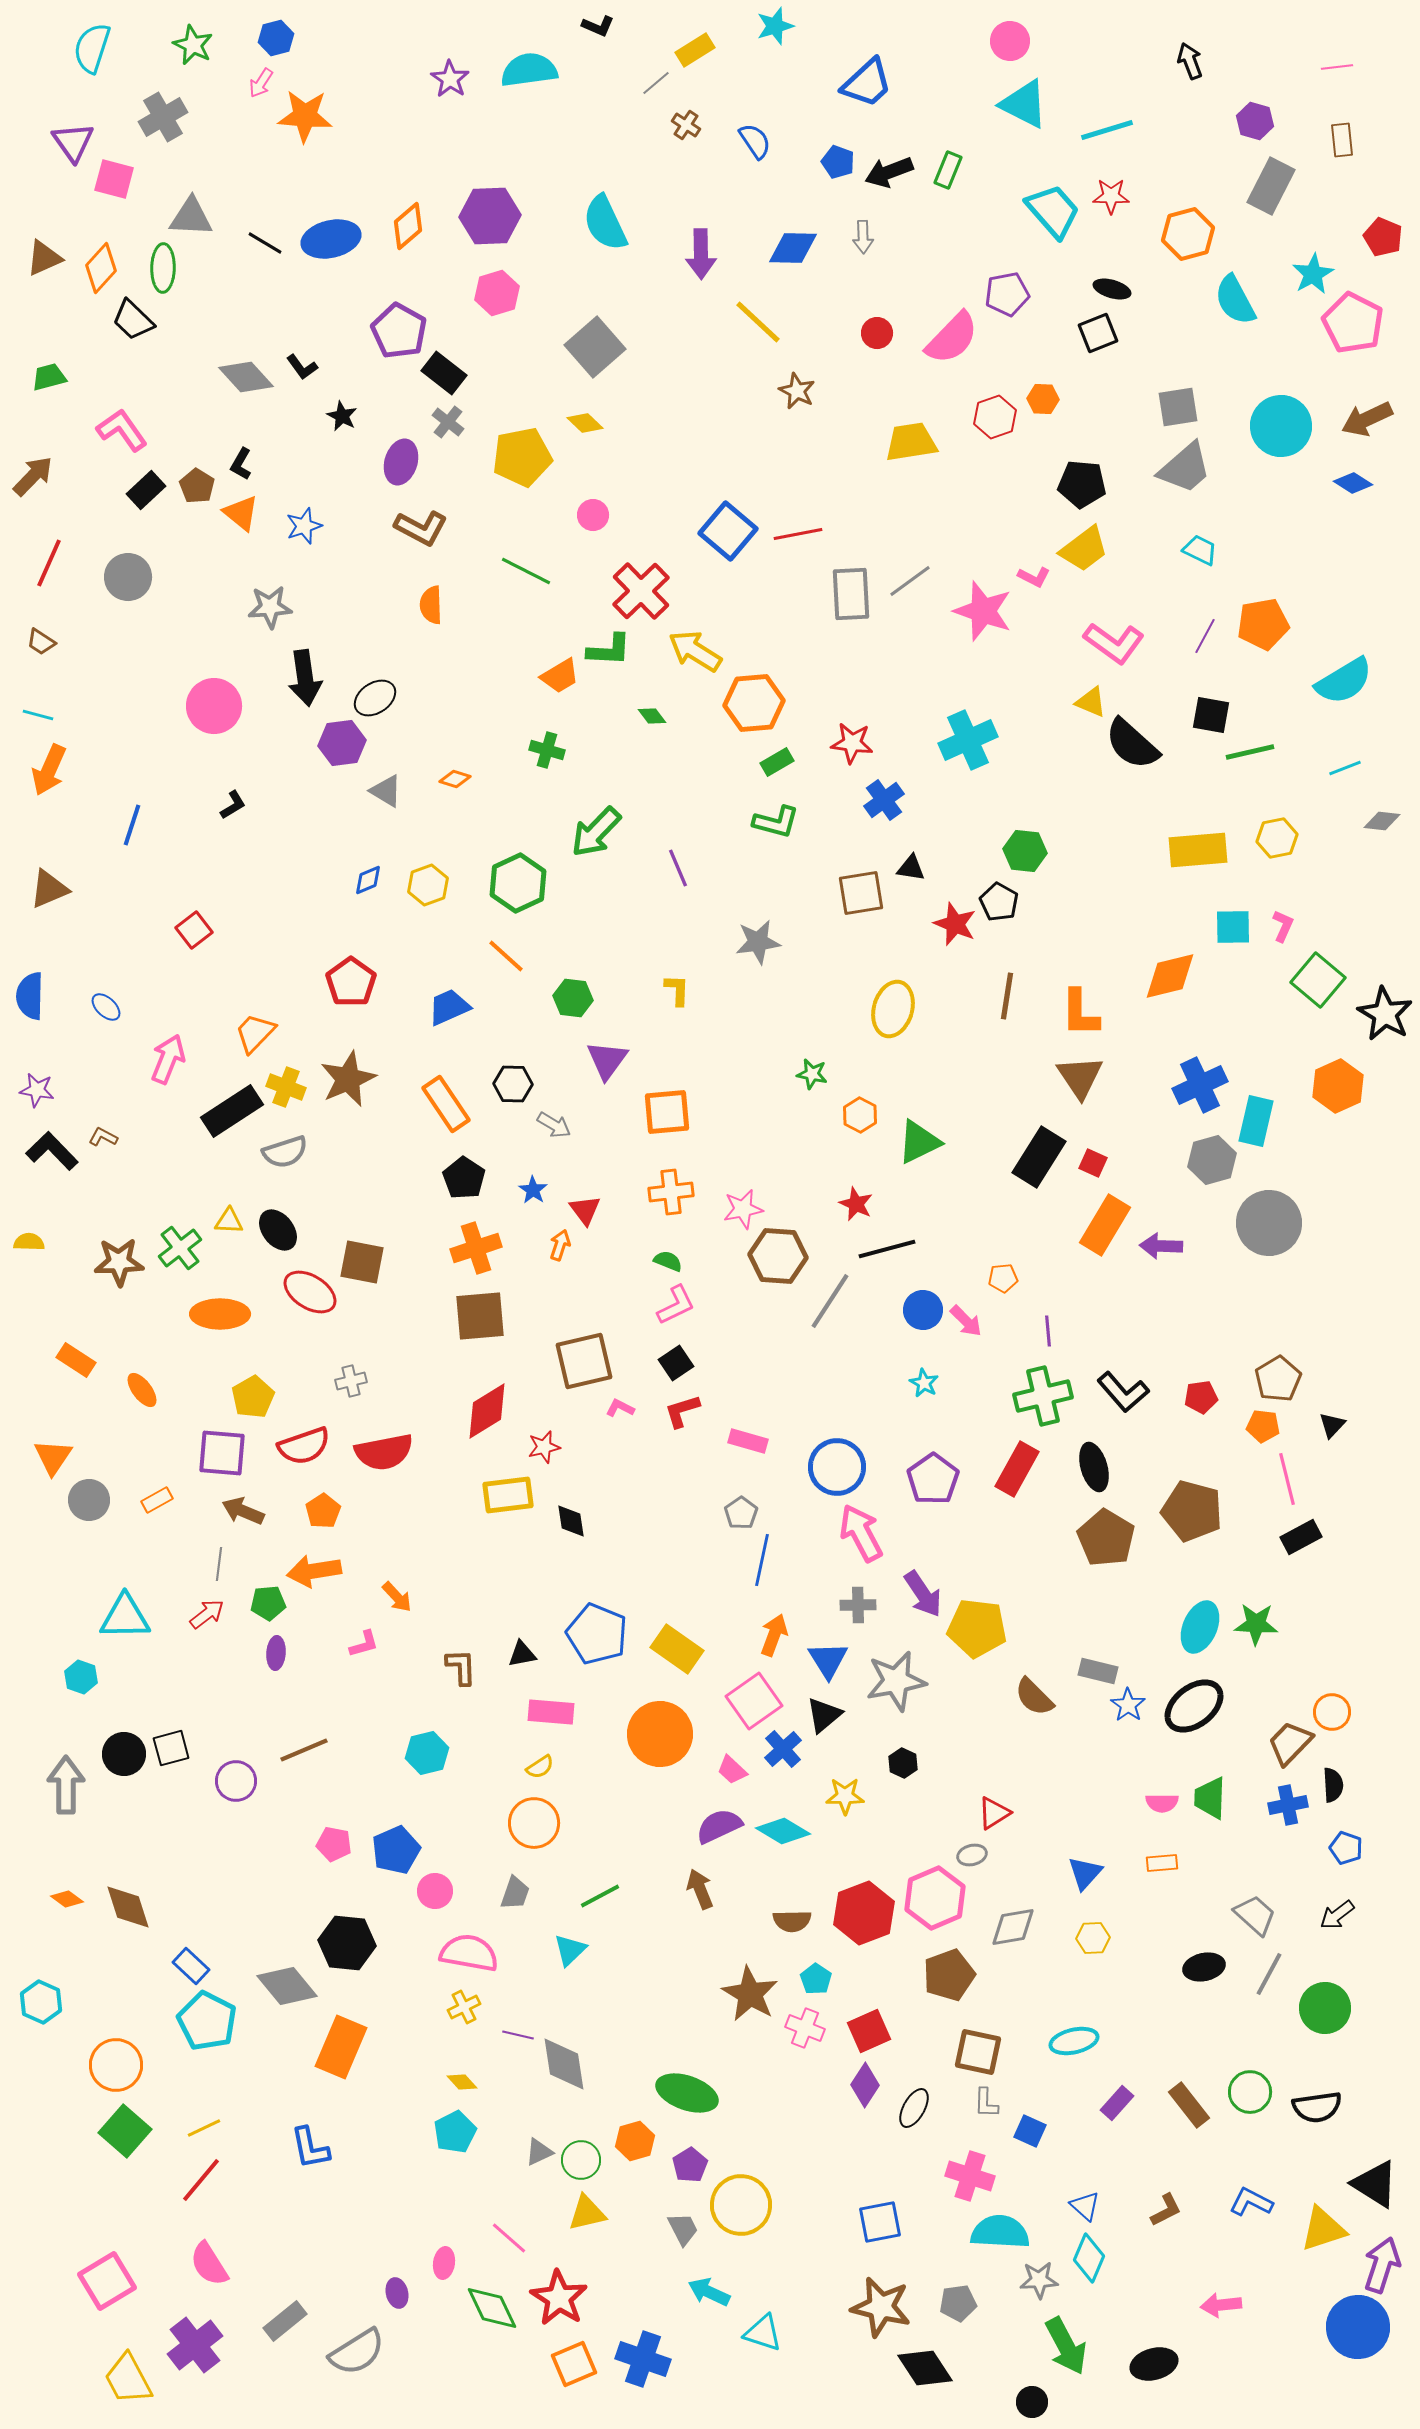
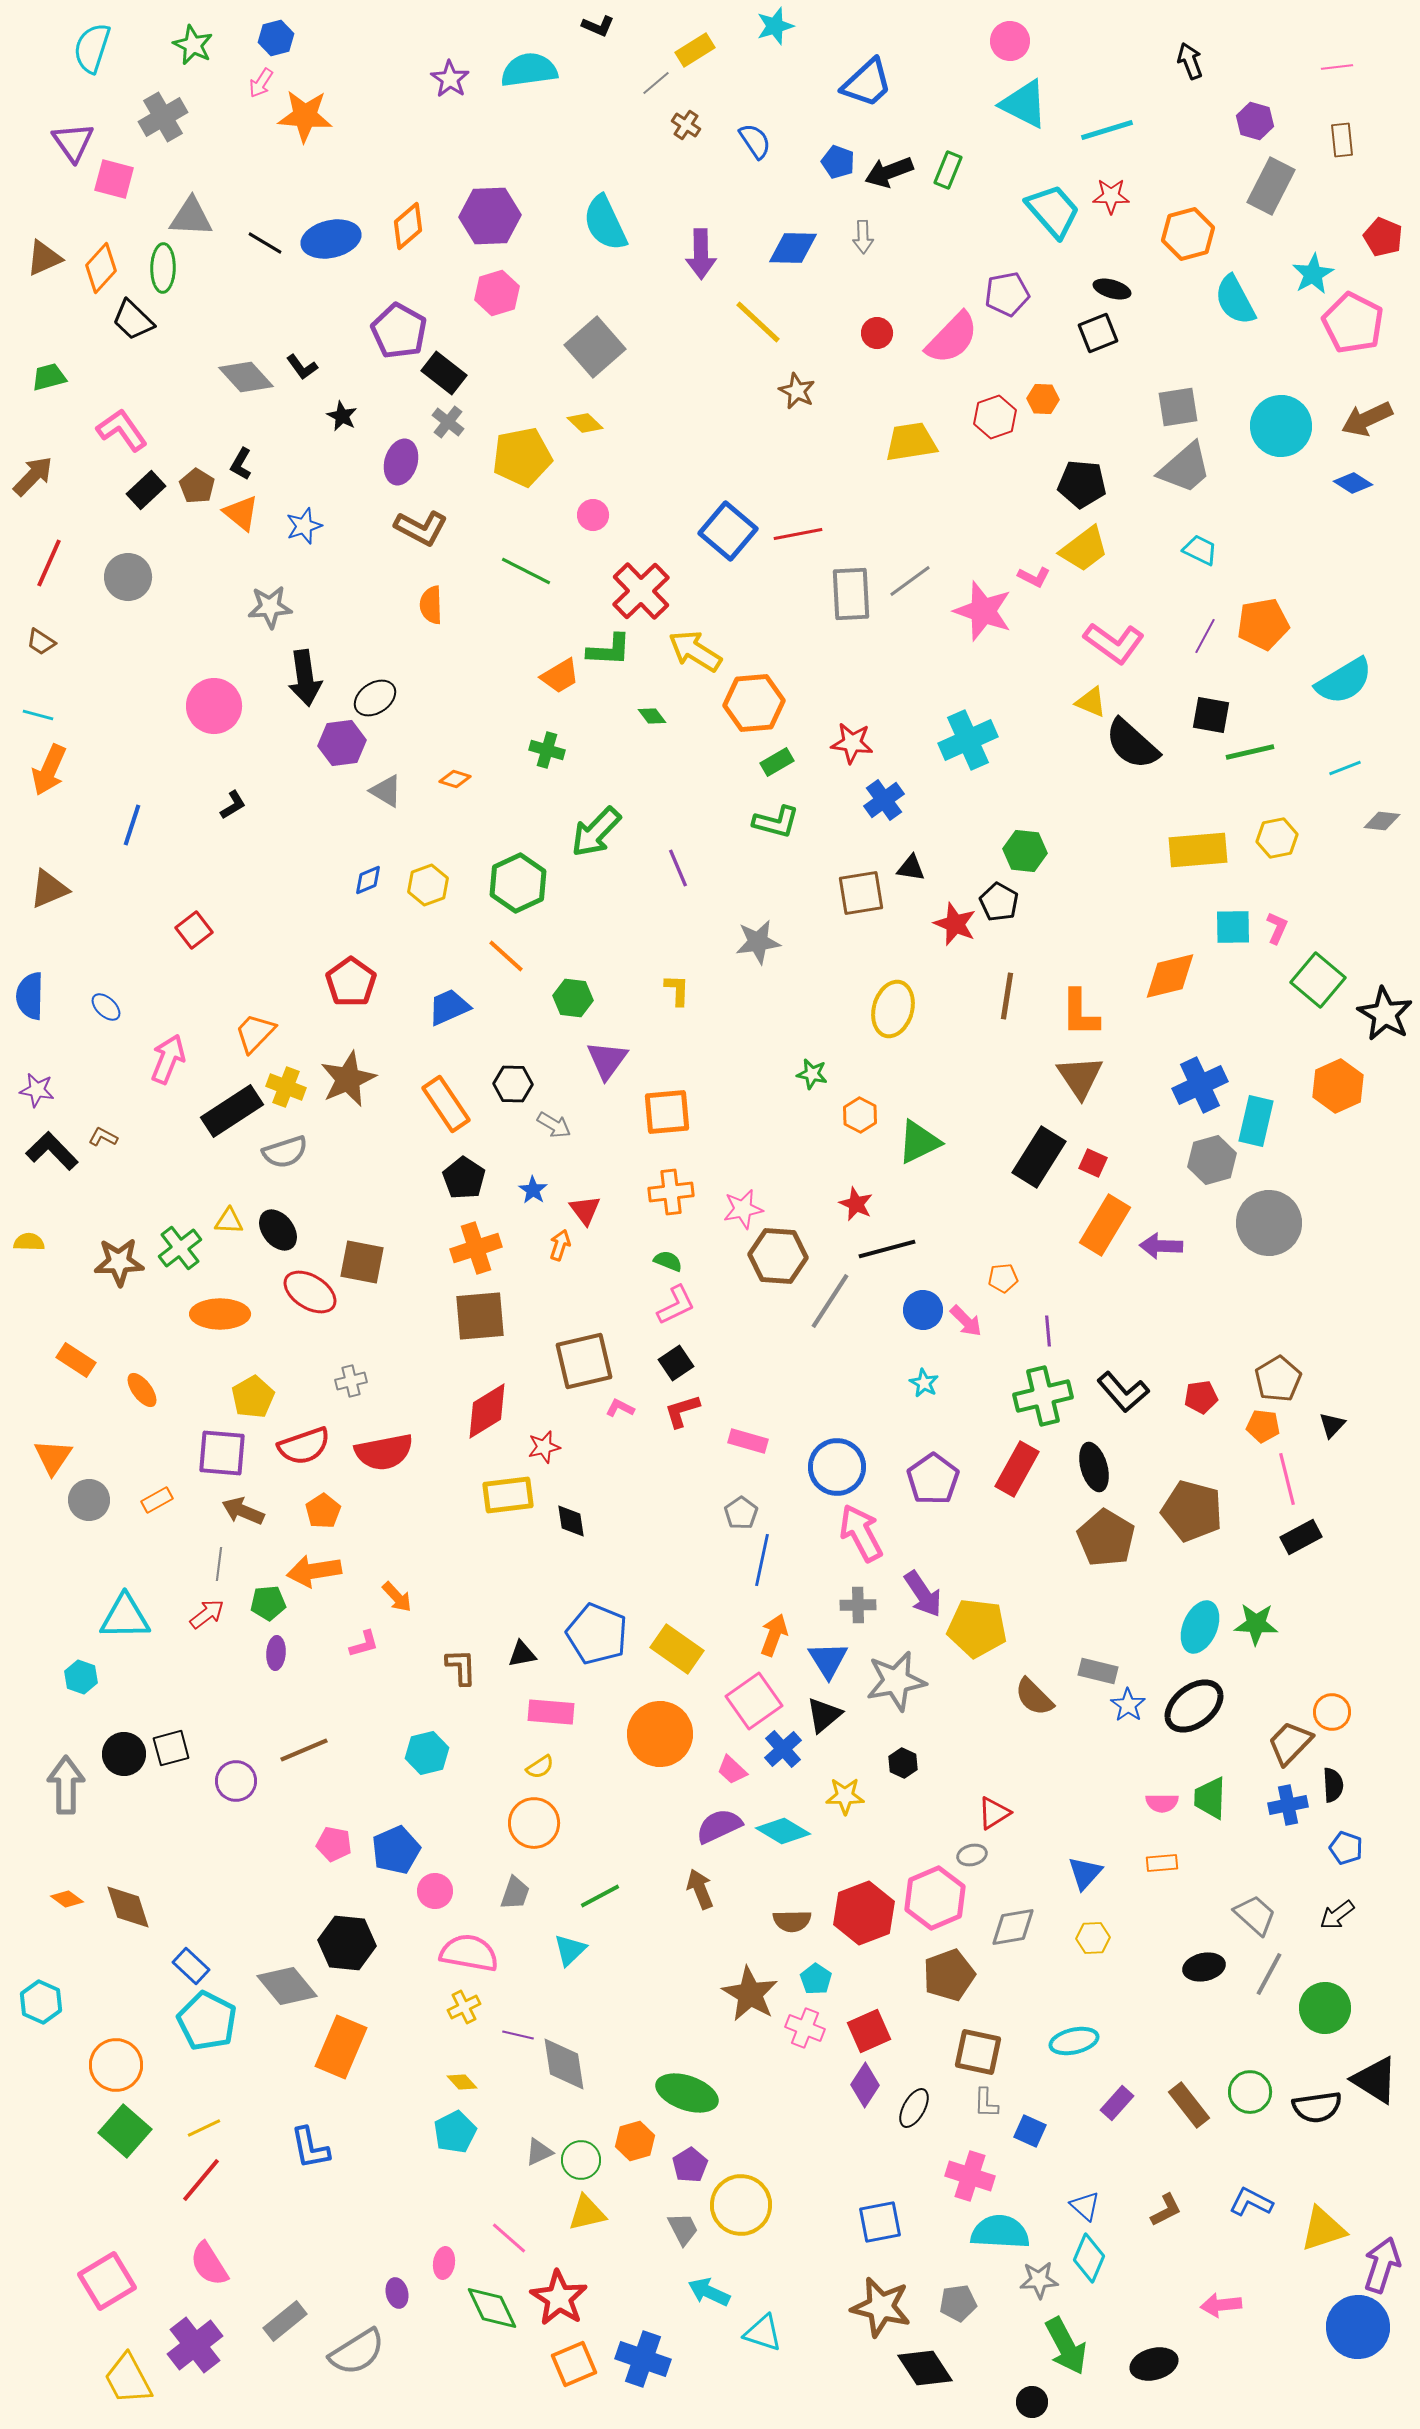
pink L-shape at (1283, 926): moved 6 px left, 2 px down
black triangle at (1375, 2184): moved 104 px up
